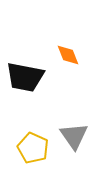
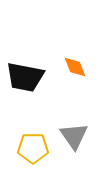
orange diamond: moved 7 px right, 12 px down
yellow pentagon: rotated 24 degrees counterclockwise
